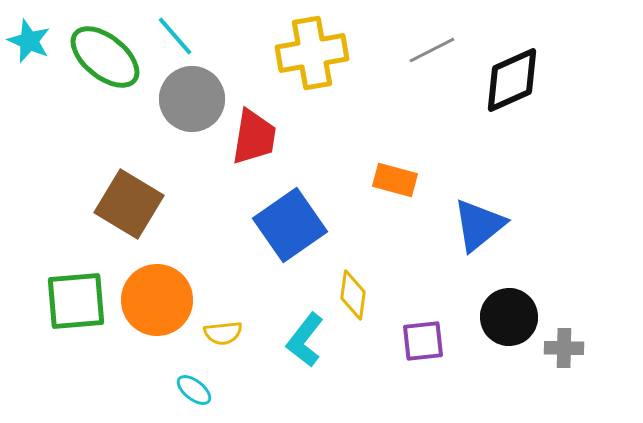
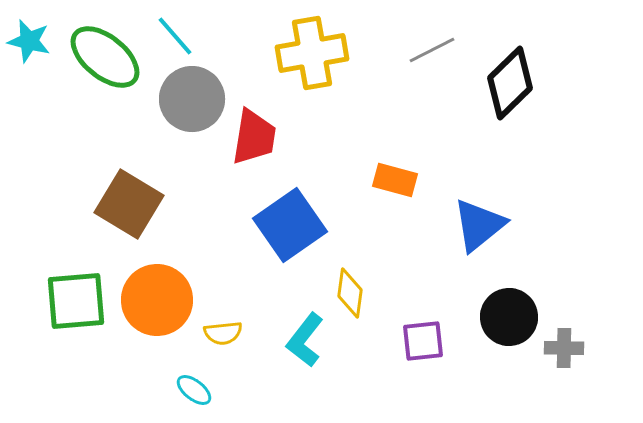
cyan star: rotated 9 degrees counterclockwise
black diamond: moved 2 px left, 3 px down; rotated 20 degrees counterclockwise
yellow diamond: moved 3 px left, 2 px up
